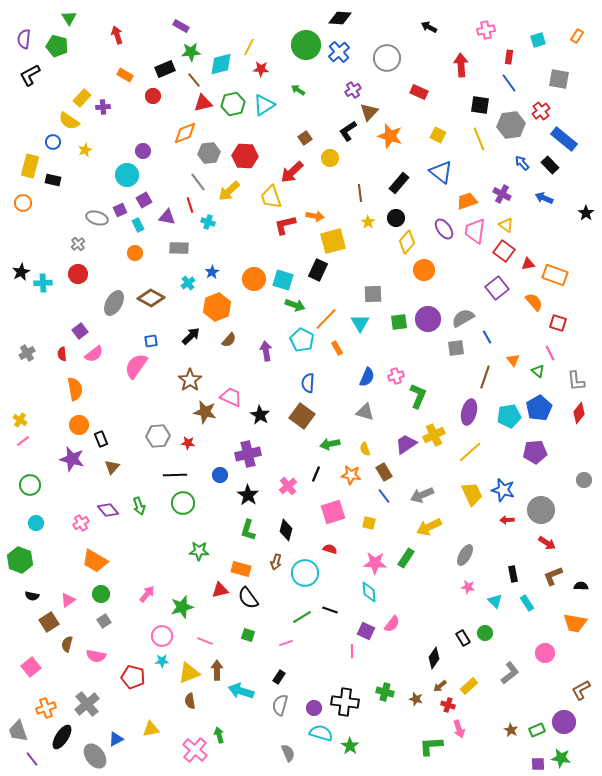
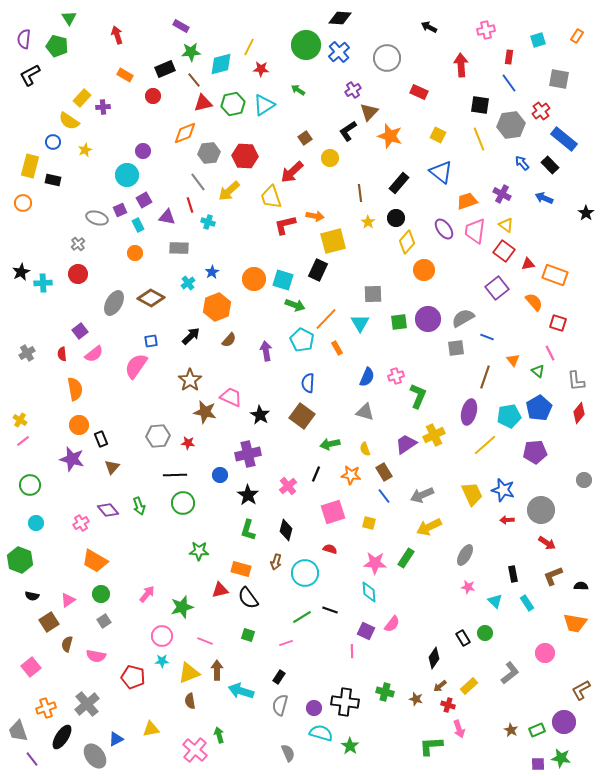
blue line at (487, 337): rotated 40 degrees counterclockwise
yellow line at (470, 452): moved 15 px right, 7 px up
